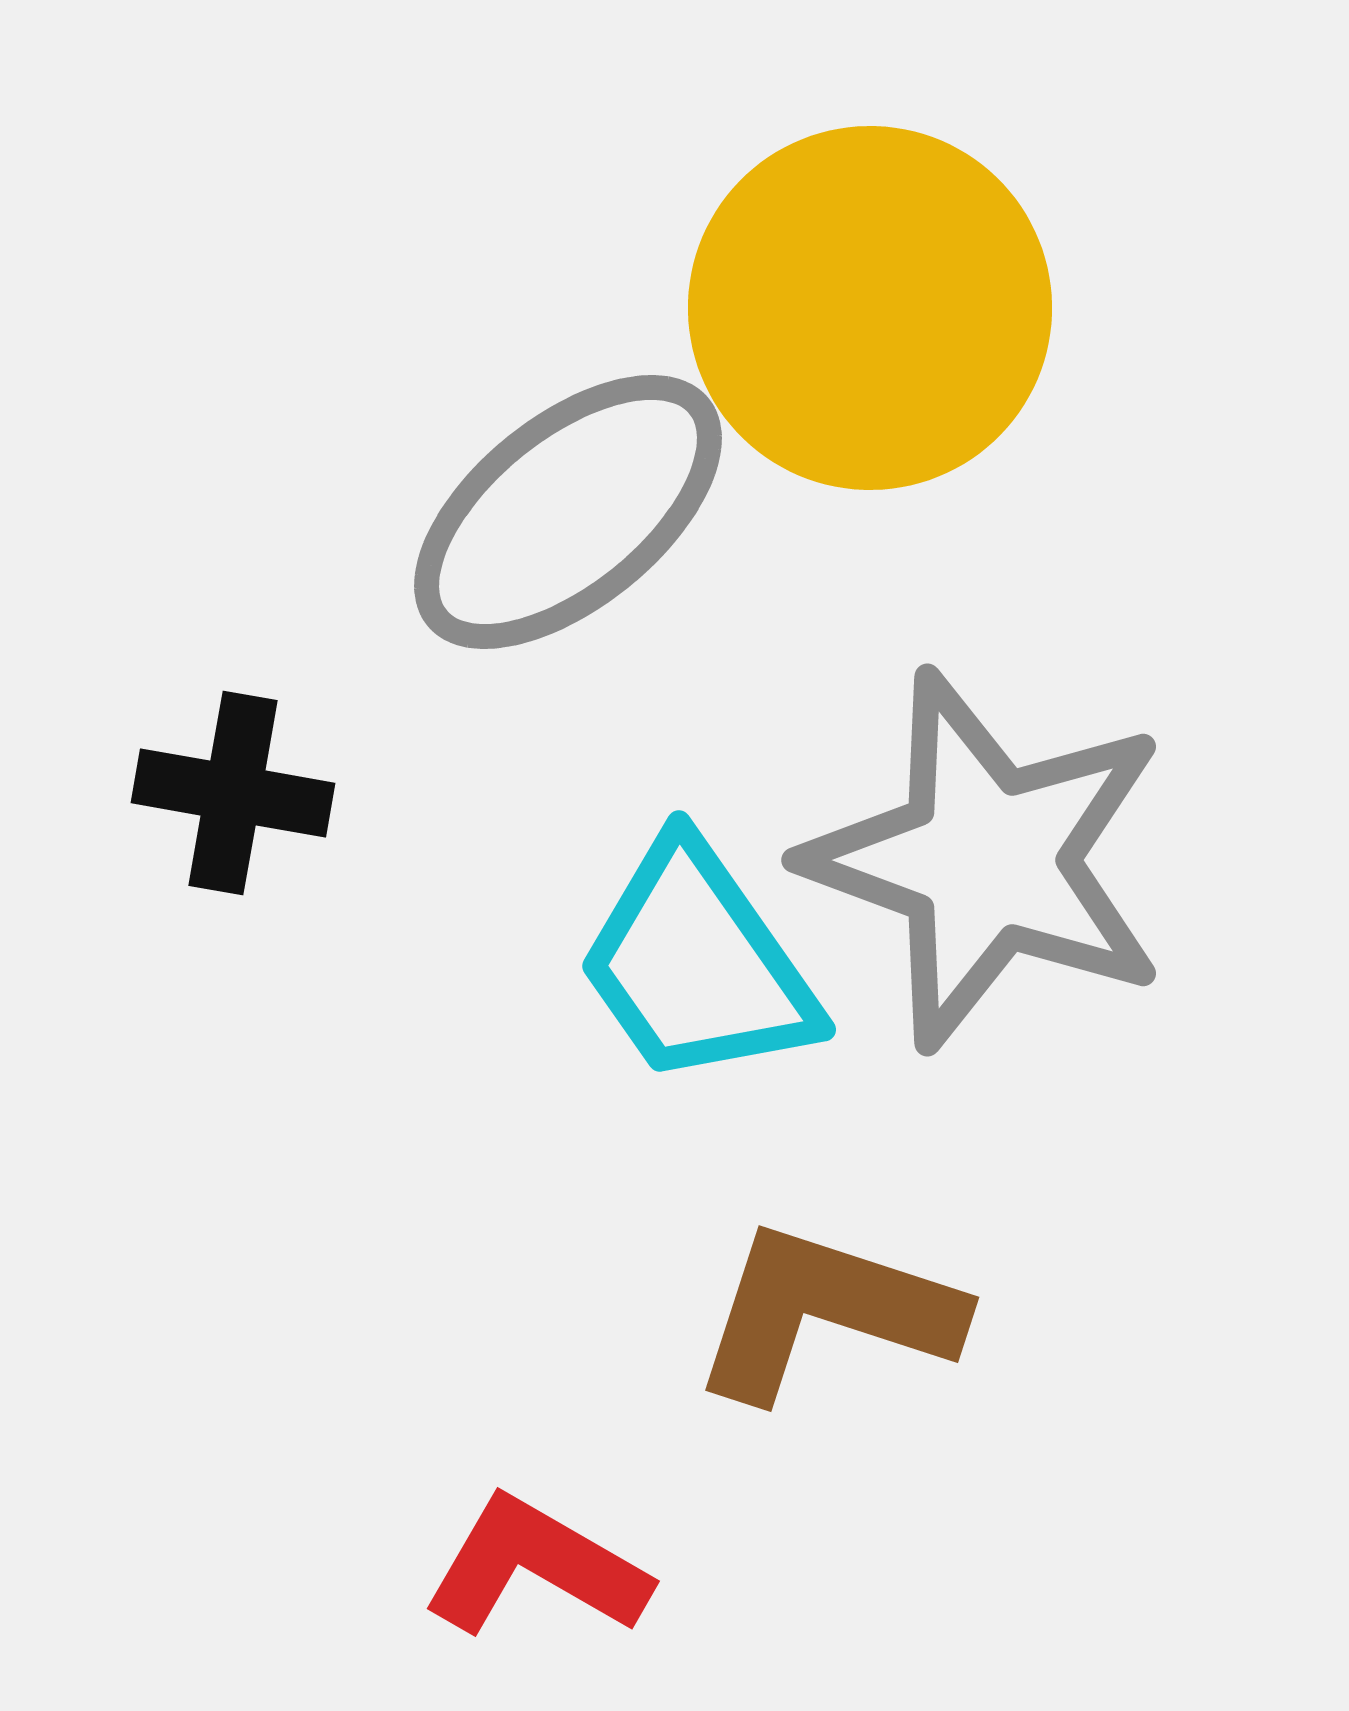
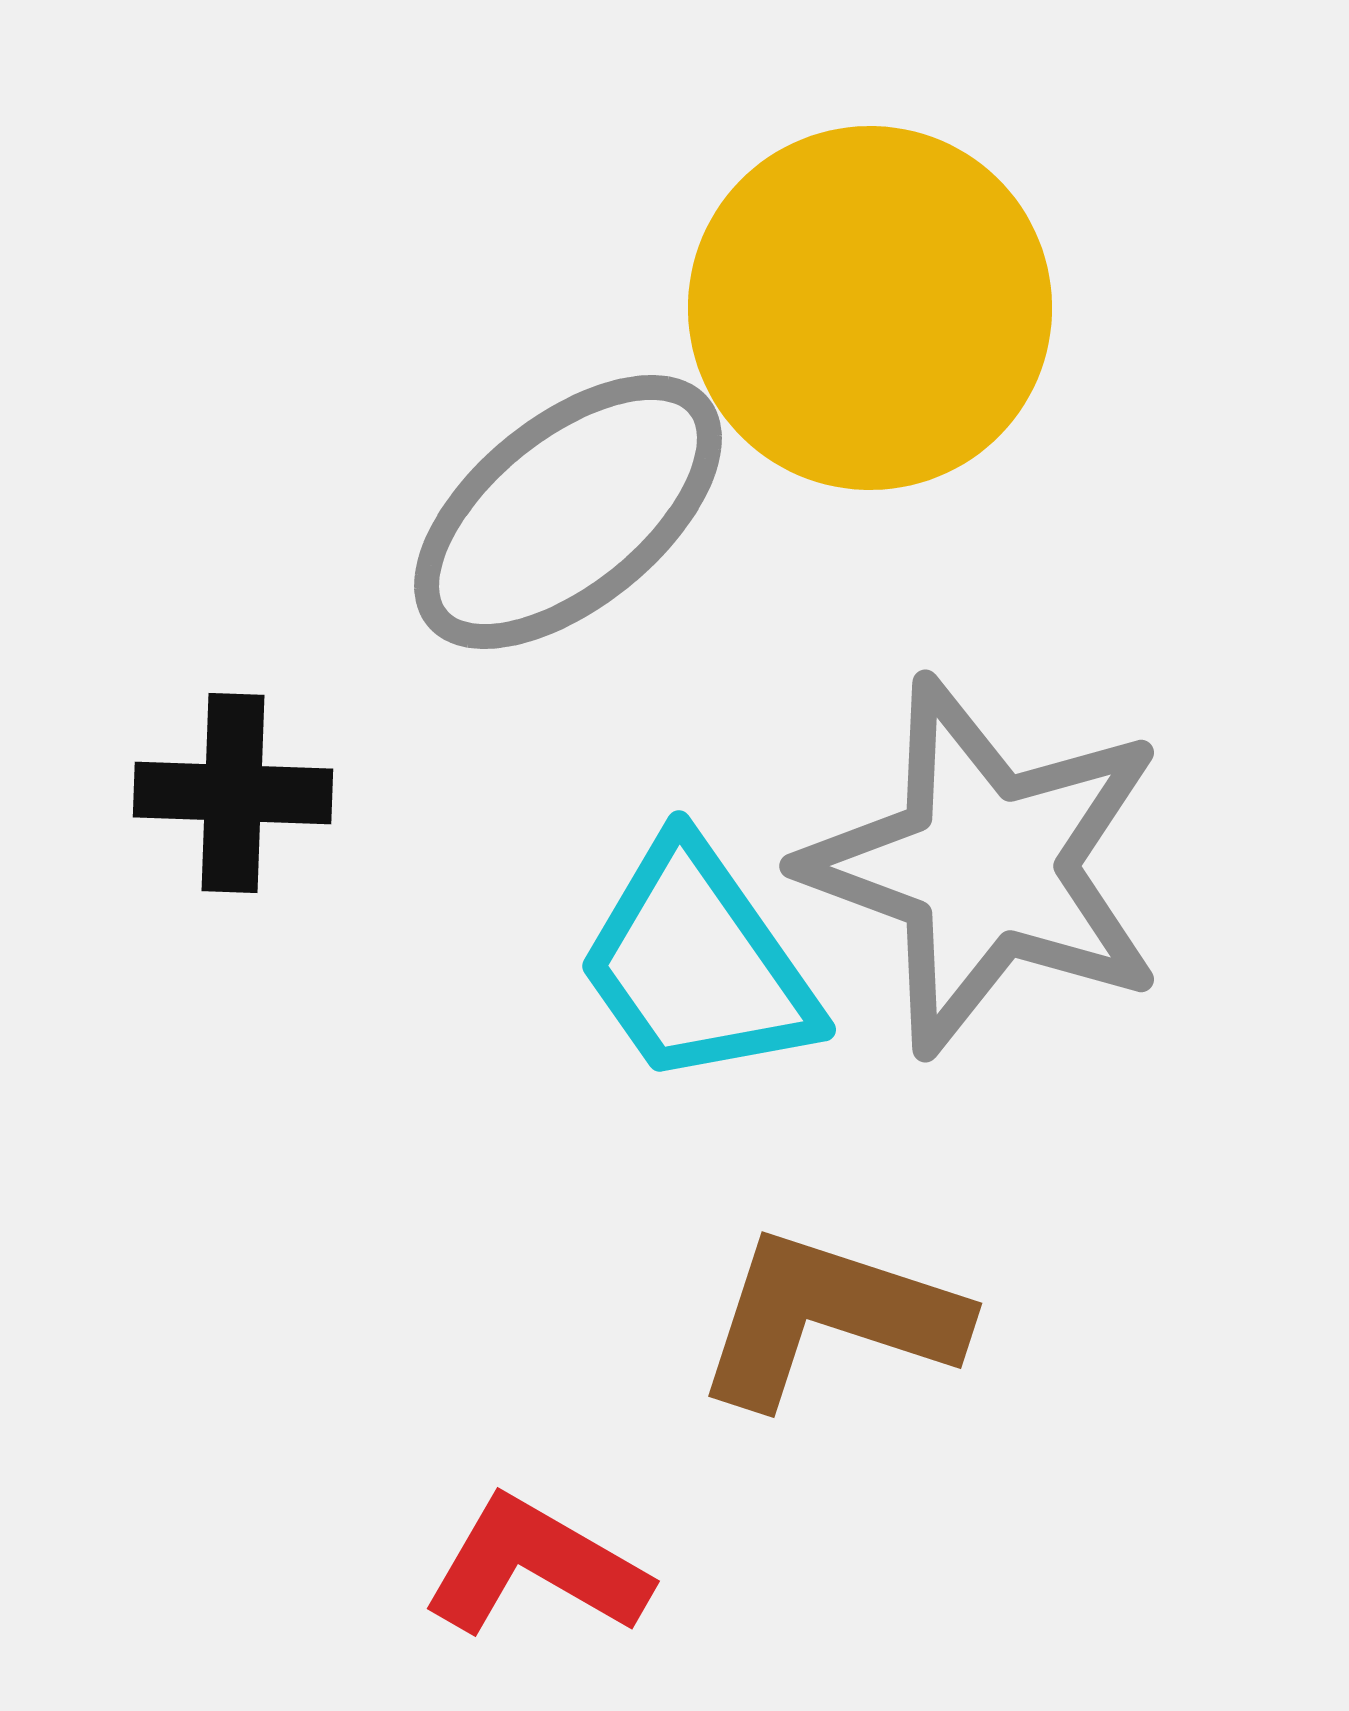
black cross: rotated 8 degrees counterclockwise
gray star: moved 2 px left, 6 px down
brown L-shape: moved 3 px right, 6 px down
